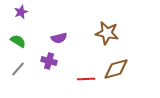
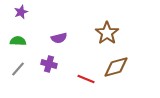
brown star: rotated 25 degrees clockwise
green semicircle: rotated 28 degrees counterclockwise
purple cross: moved 3 px down
brown diamond: moved 2 px up
red line: rotated 24 degrees clockwise
